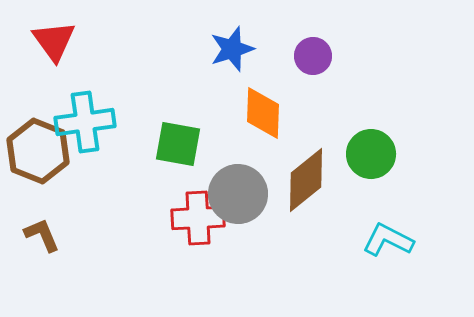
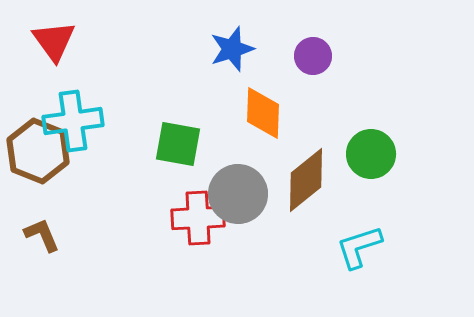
cyan cross: moved 12 px left, 1 px up
cyan L-shape: moved 29 px left, 7 px down; rotated 45 degrees counterclockwise
